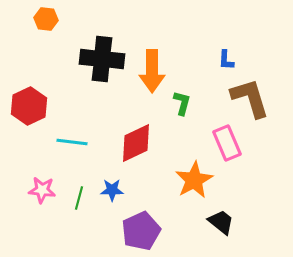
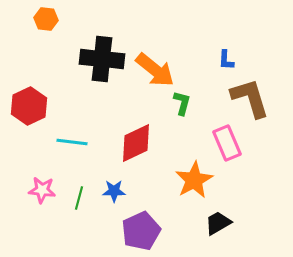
orange arrow: moved 3 px right, 1 px up; rotated 51 degrees counterclockwise
blue star: moved 2 px right, 1 px down
black trapezoid: moved 3 px left, 1 px down; rotated 68 degrees counterclockwise
